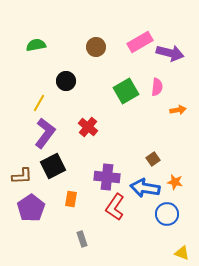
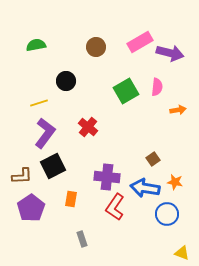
yellow line: rotated 42 degrees clockwise
